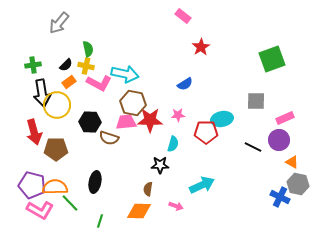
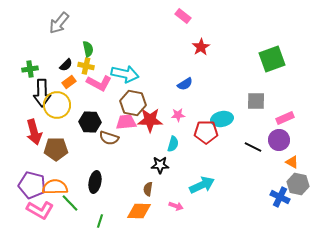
green cross at (33, 65): moved 3 px left, 4 px down
black arrow at (42, 93): rotated 8 degrees clockwise
